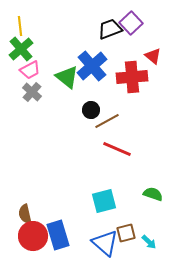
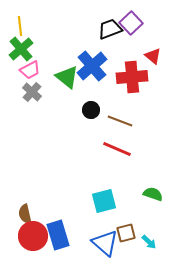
brown line: moved 13 px right; rotated 50 degrees clockwise
